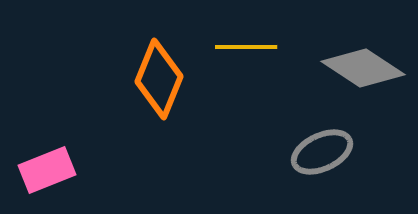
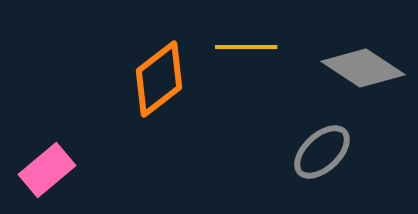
orange diamond: rotated 30 degrees clockwise
gray ellipse: rotated 18 degrees counterclockwise
pink rectangle: rotated 18 degrees counterclockwise
